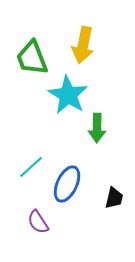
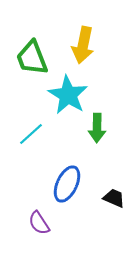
cyan line: moved 33 px up
black trapezoid: rotated 80 degrees counterclockwise
purple semicircle: moved 1 px right, 1 px down
